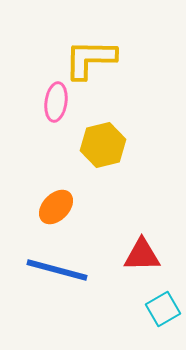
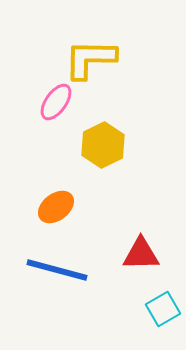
pink ellipse: rotated 27 degrees clockwise
yellow hexagon: rotated 12 degrees counterclockwise
orange ellipse: rotated 9 degrees clockwise
red triangle: moved 1 px left, 1 px up
